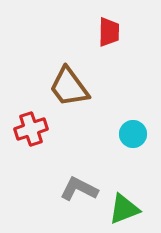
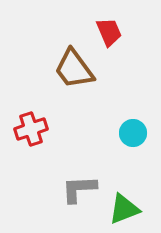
red trapezoid: rotated 24 degrees counterclockwise
brown trapezoid: moved 5 px right, 18 px up
cyan circle: moved 1 px up
gray L-shape: rotated 30 degrees counterclockwise
